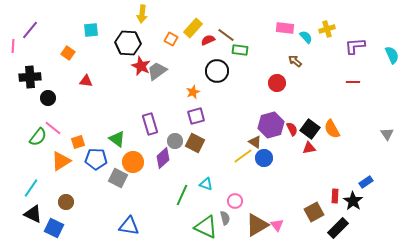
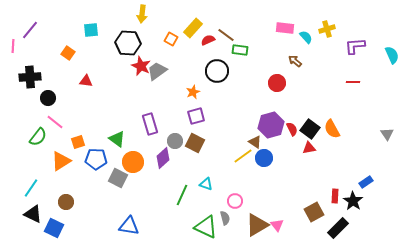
pink line at (53, 128): moved 2 px right, 6 px up
